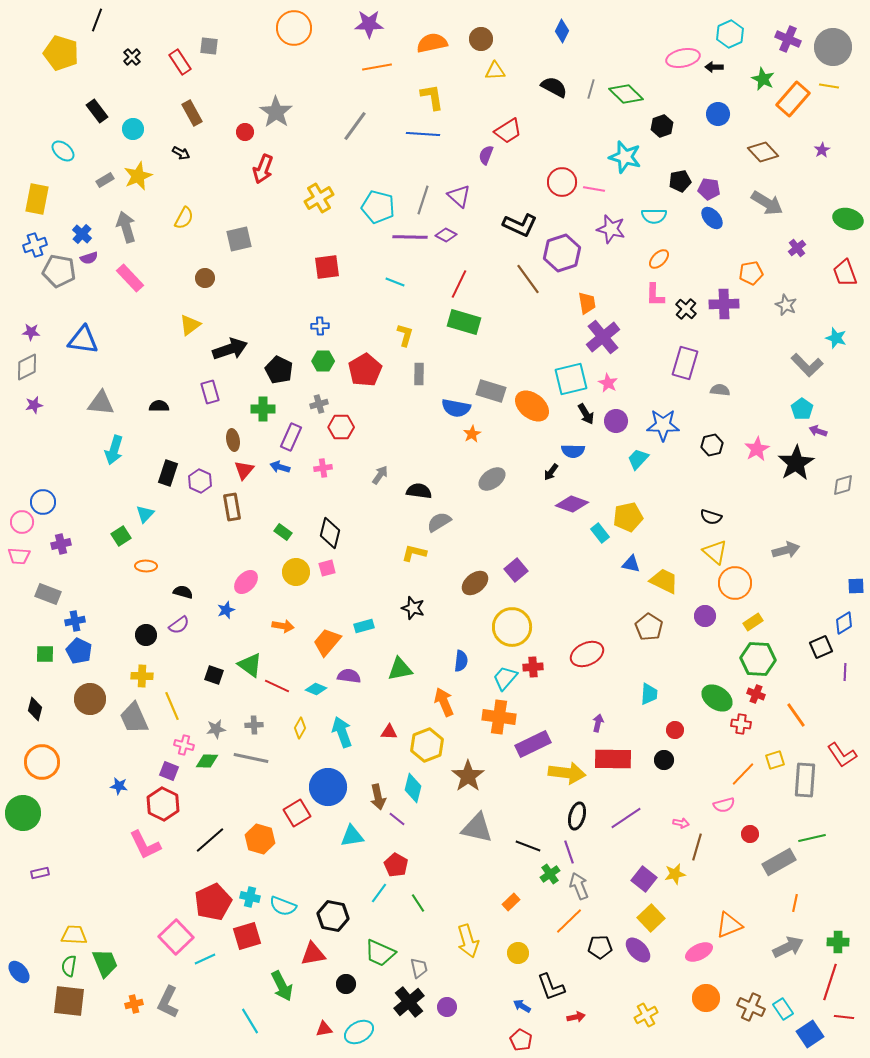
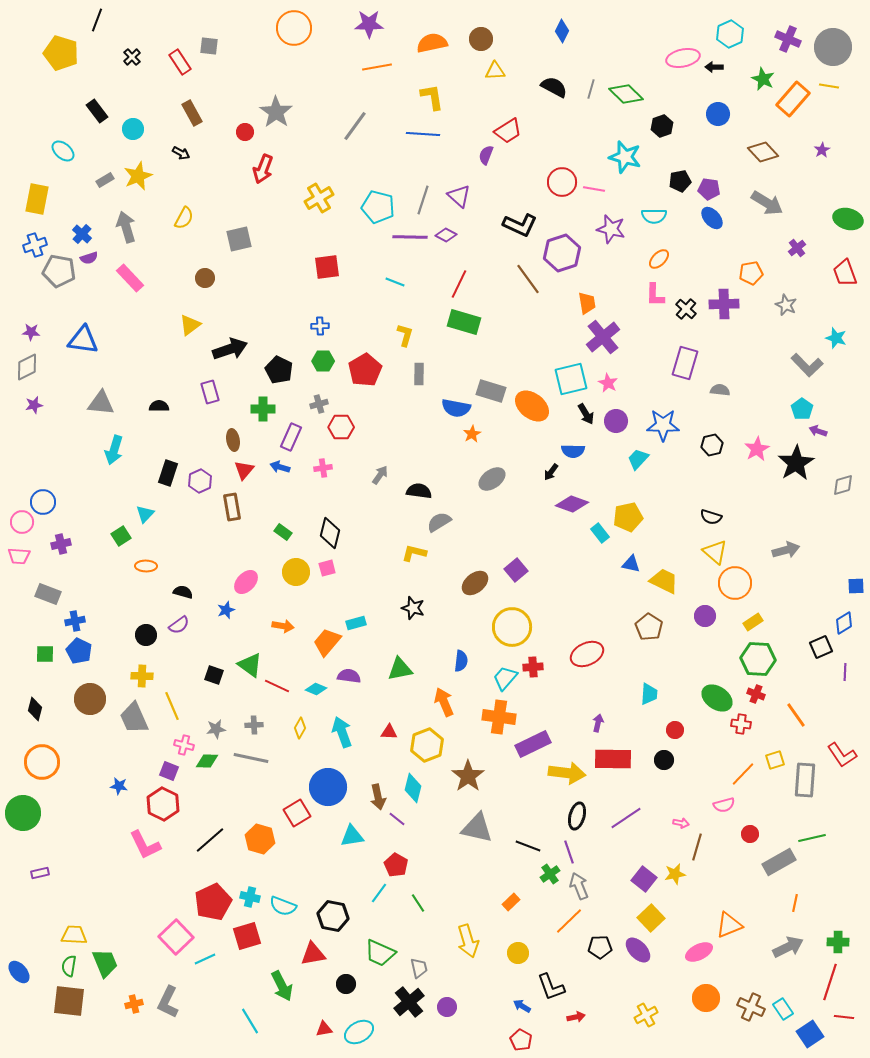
purple hexagon at (200, 481): rotated 10 degrees clockwise
cyan rectangle at (364, 626): moved 8 px left, 3 px up
